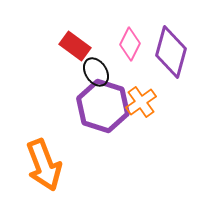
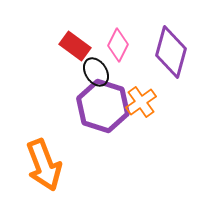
pink diamond: moved 12 px left, 1 px down
